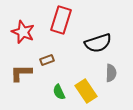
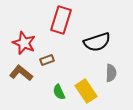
red star: moved 1 px right, 11 px down
black semicircle: moved 1 px left, 1 px up
brown L-shape: rotated 40 degrees clockwise
